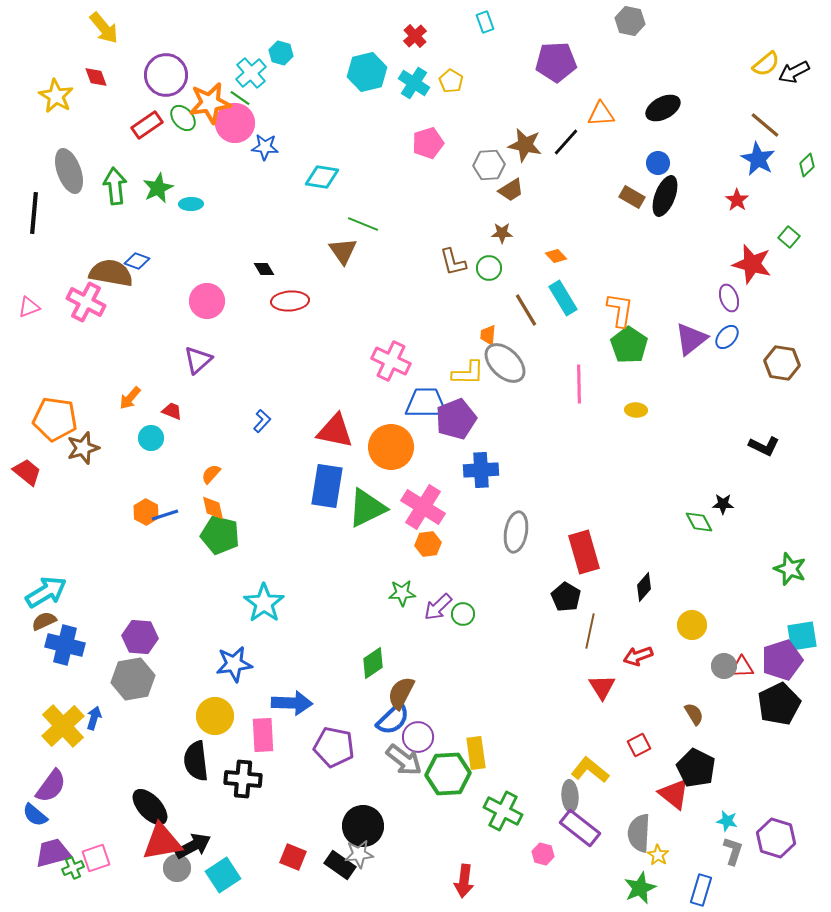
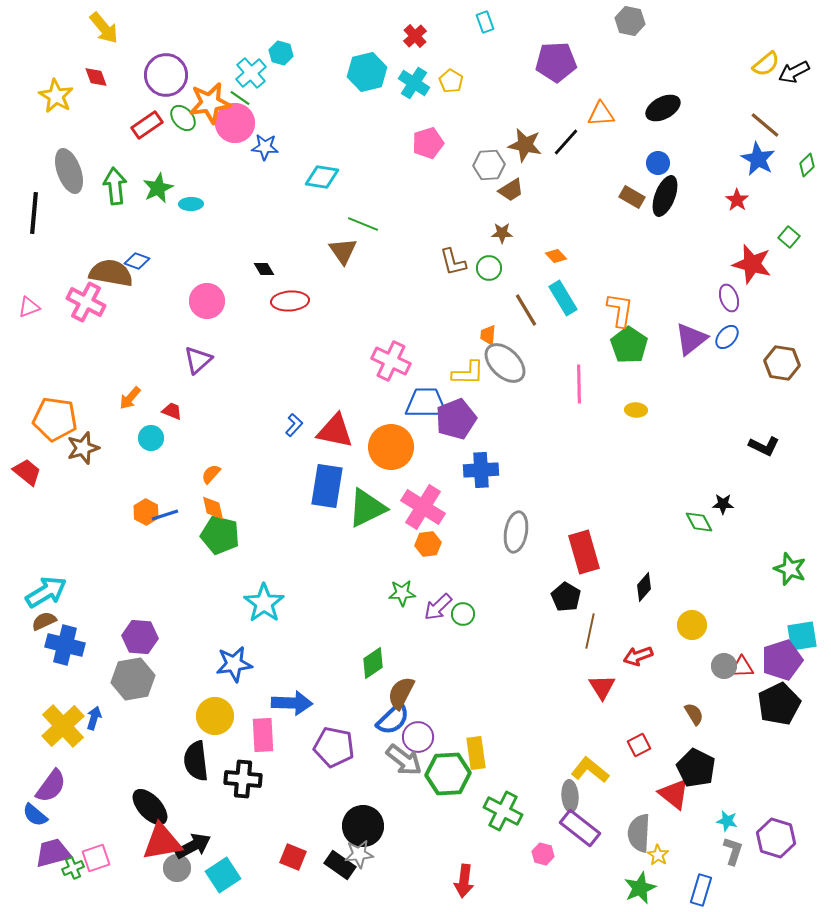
blue L-shape at (262, 421): moved 32 px right, 4 px down
